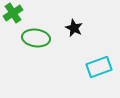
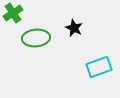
green ellipse: rotated 12 degrees counterclockwise
